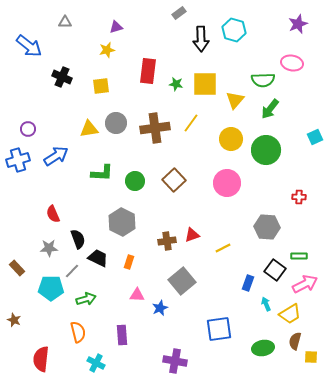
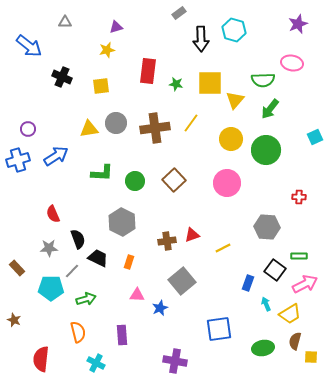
yellow square at (205, 84): moved 5 px right, 1 px up
